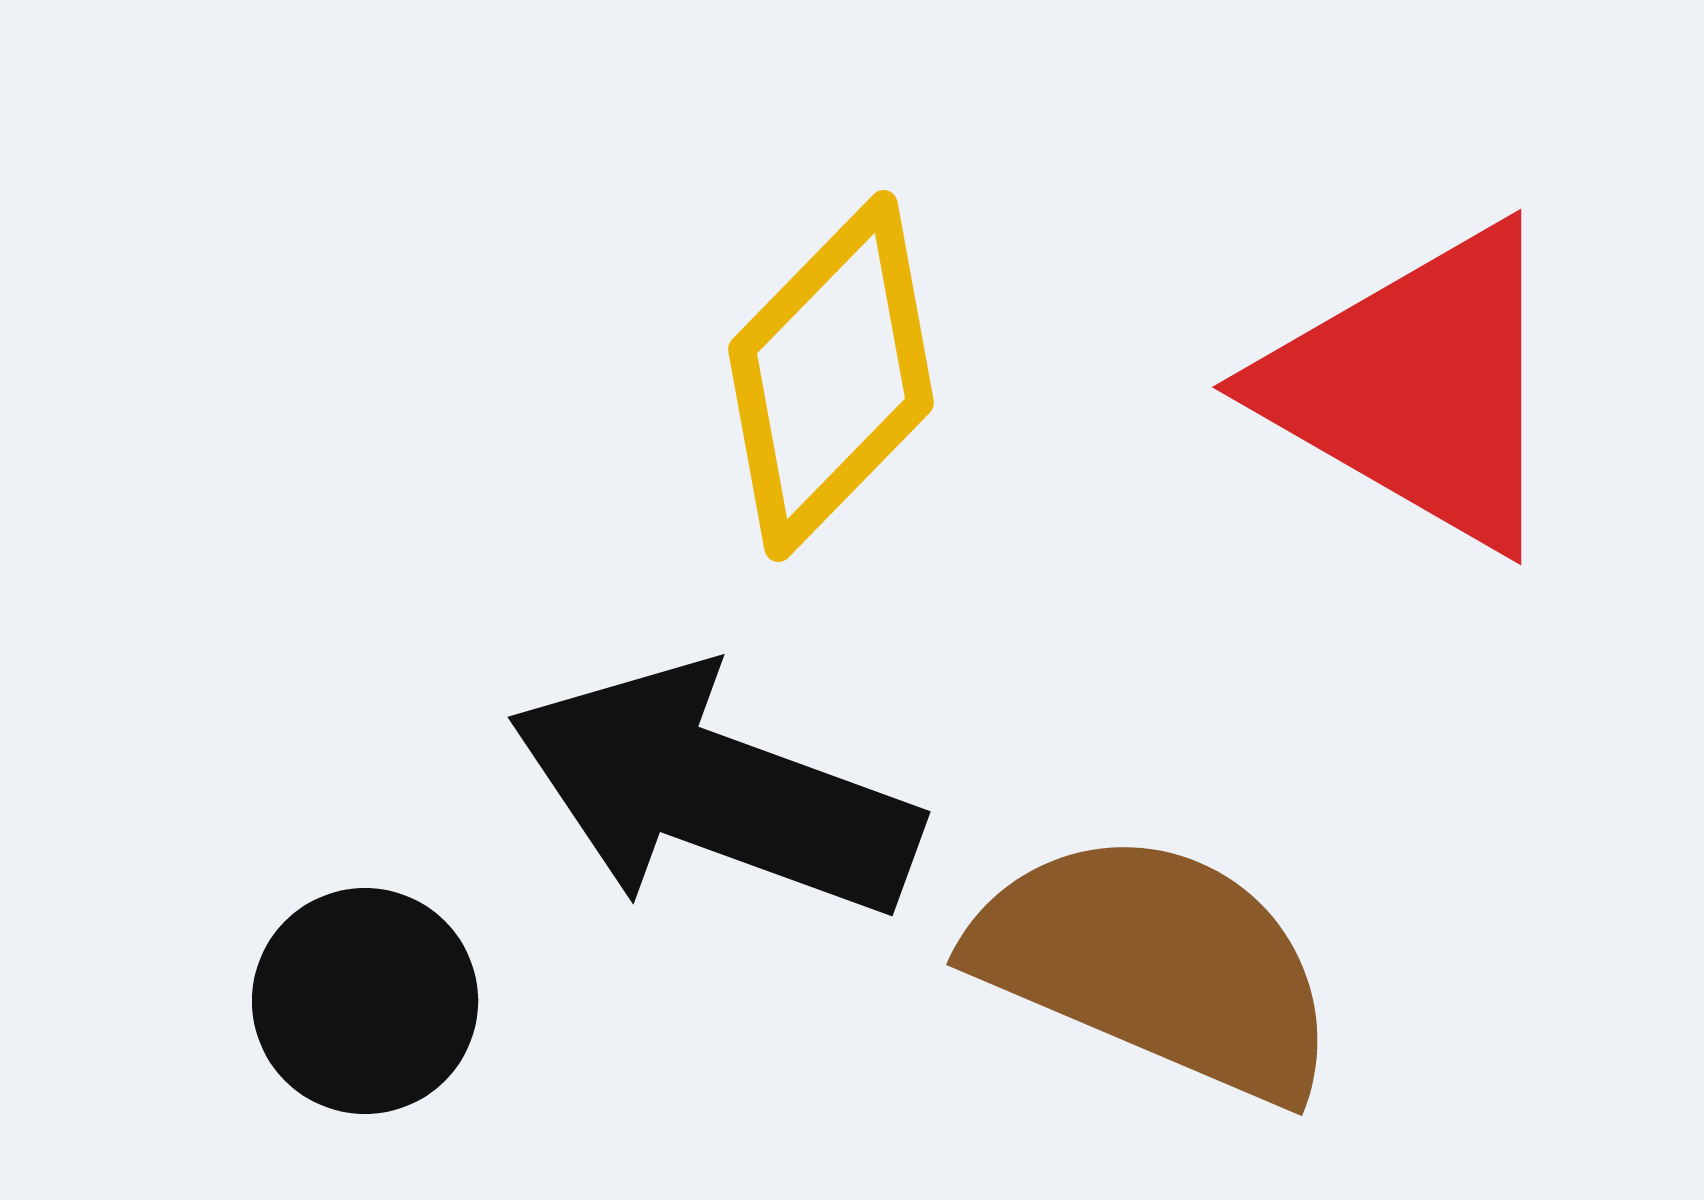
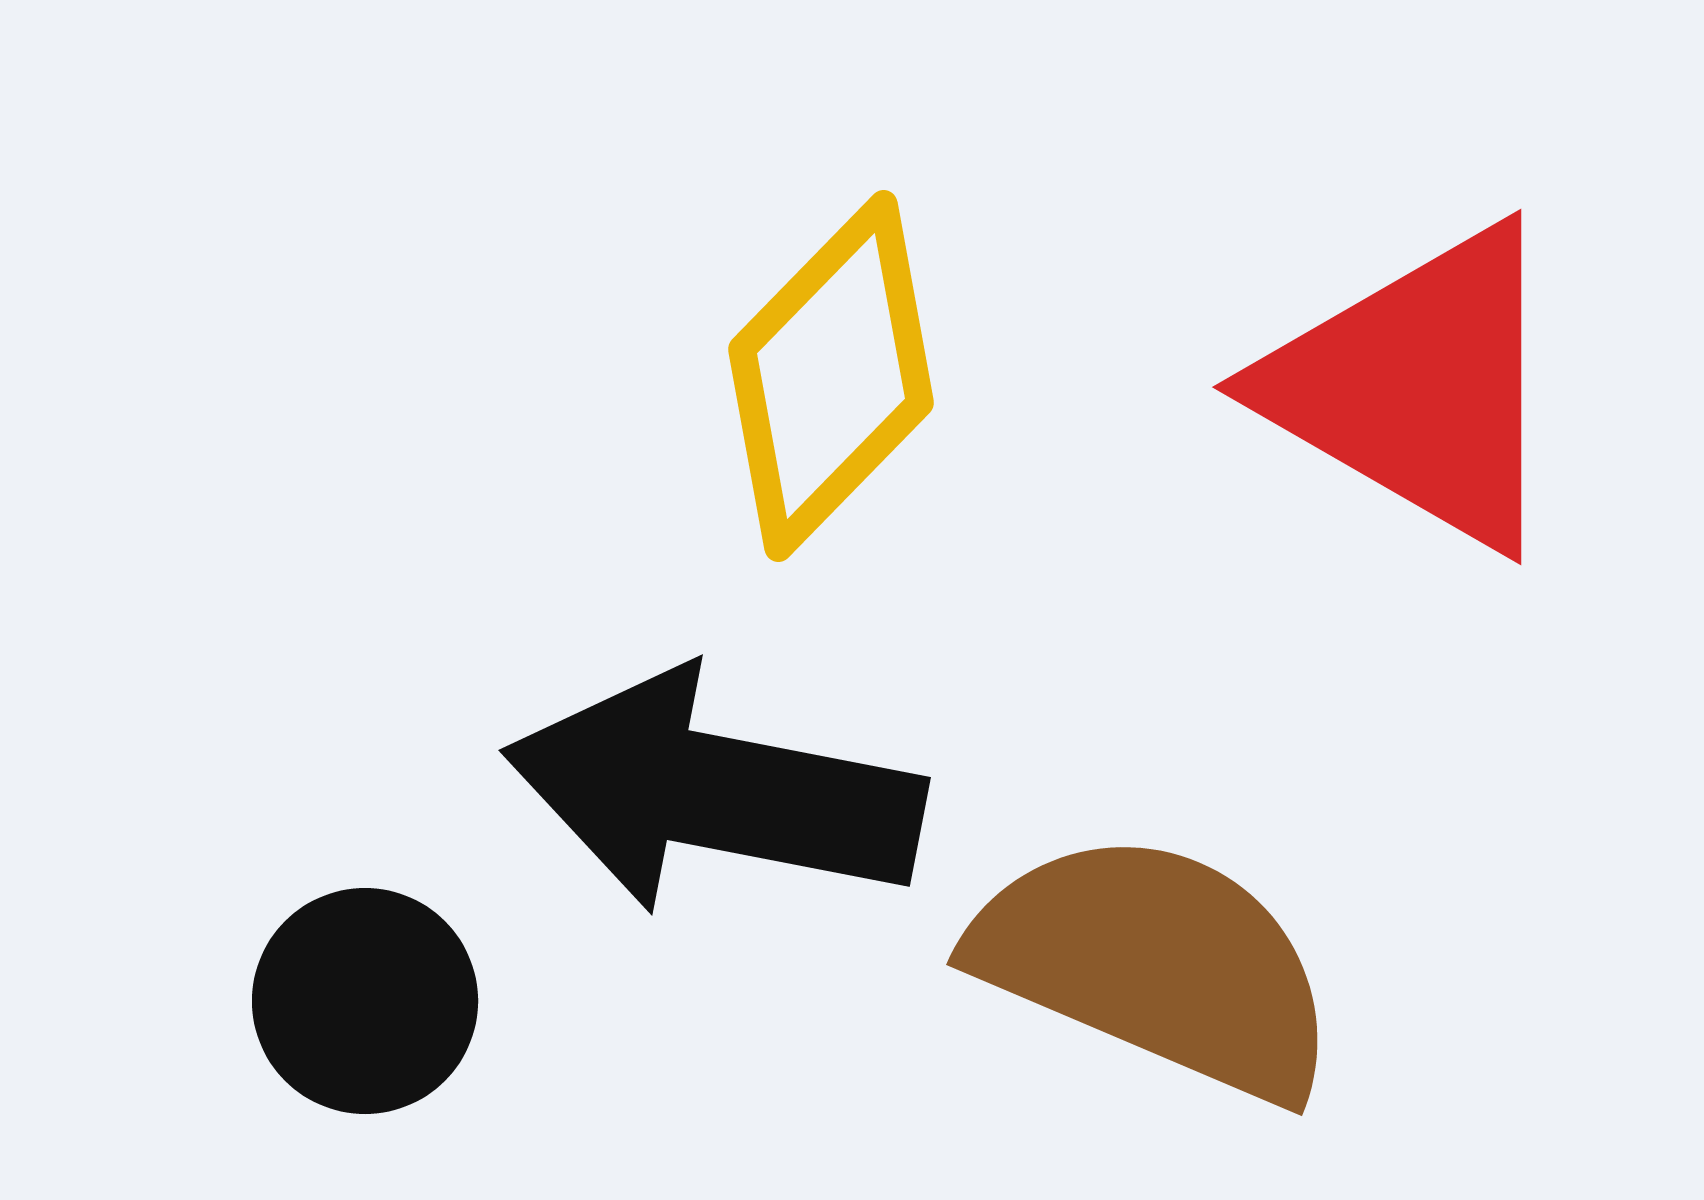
black arrow: rotated 9 degrees counterclockwise
